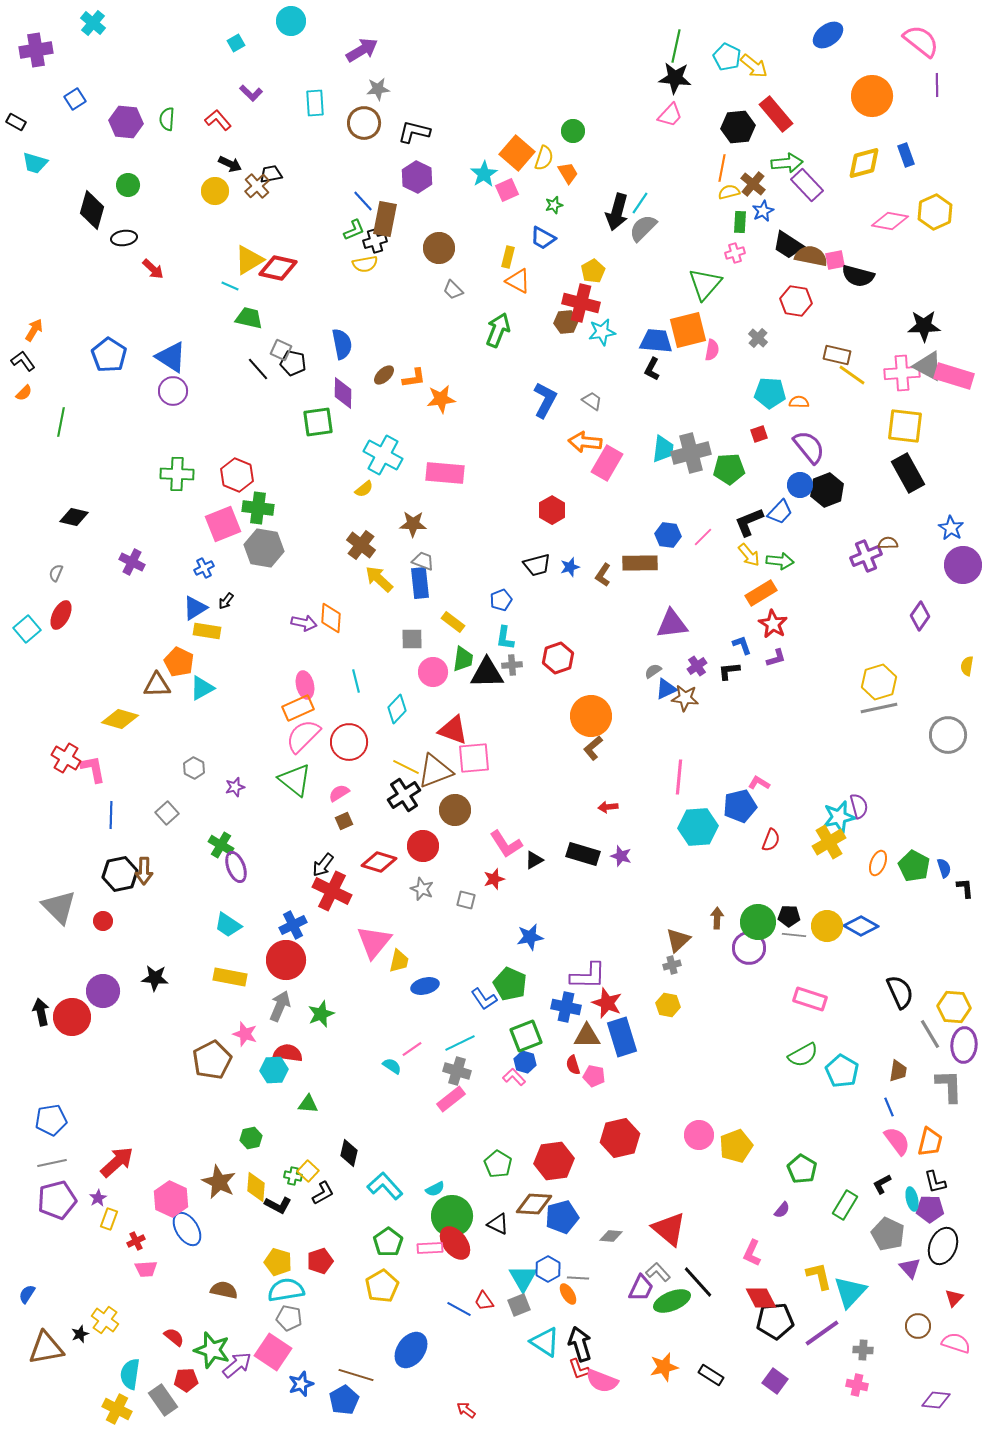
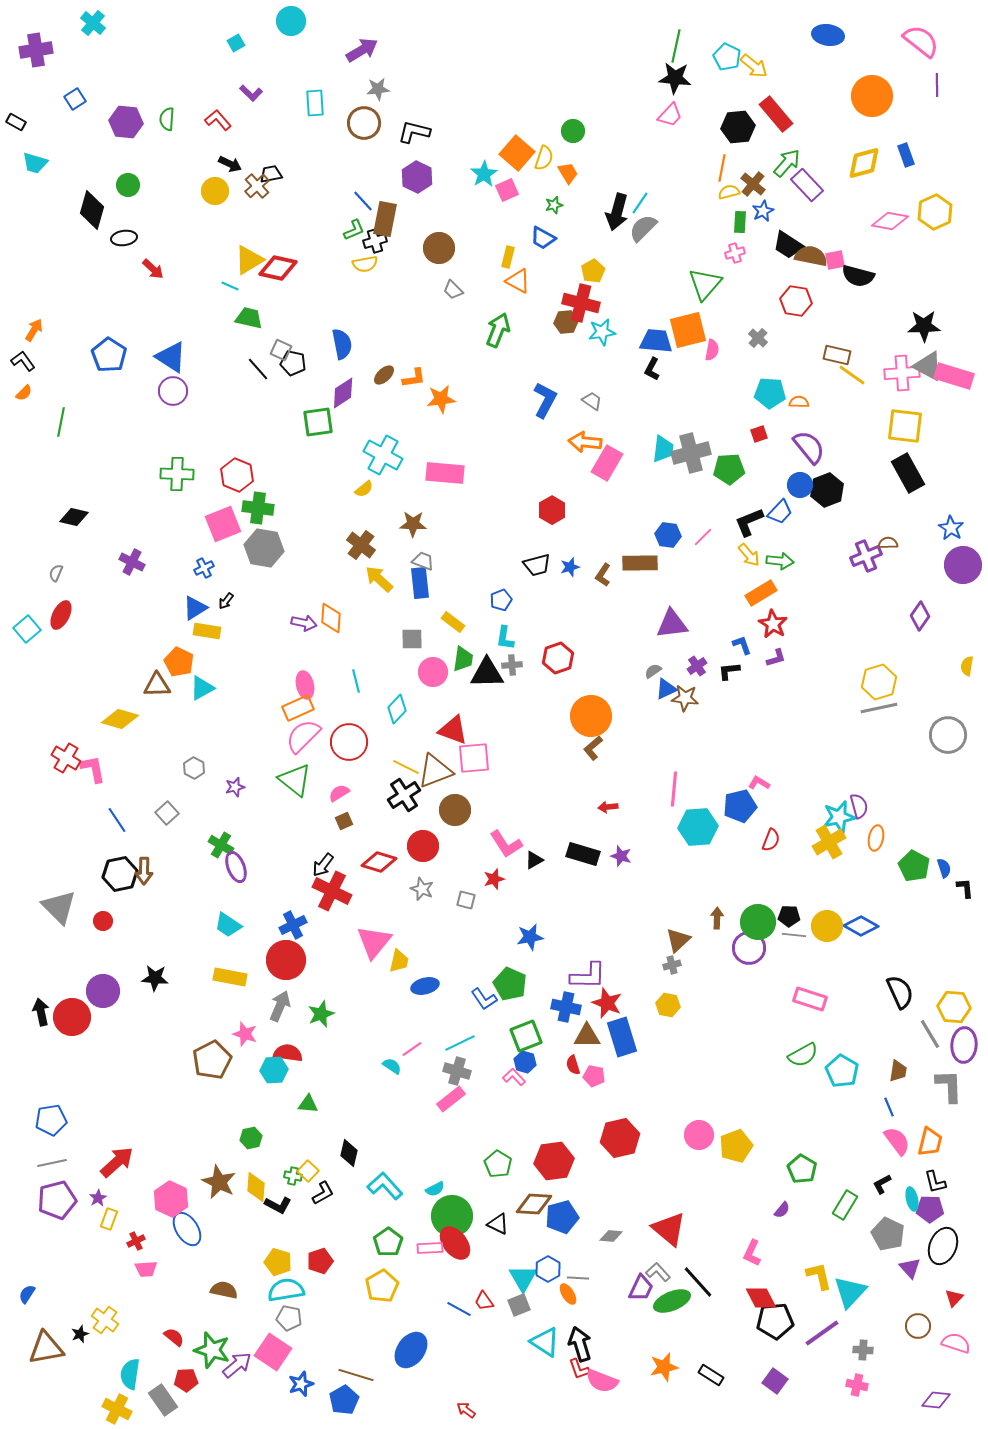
blue ellipse at (828, 35): rotated 44 degrees clockwise
green arrow at (787, 163): rotated 44 degrees counterclockwise
purple diamond at (343, 393): rotated 56 degrees clockwise
pink line at (679, 777): moved 5 px left, 12 px down
blue line at (111, 815): moved 6 px right, 5 px down; rotated 36 degrees counterclockwise
orange ellipse at (878, 863): moved 2 px left, 25 px up; rotated 10 degrees counterclockwise
